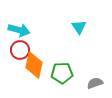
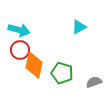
cyan triangle: rotated 35 degrees clockwise
green pentagon: rotated 20 degrees clockwise
gray semicircle: moved 1 px left, 1 px up
